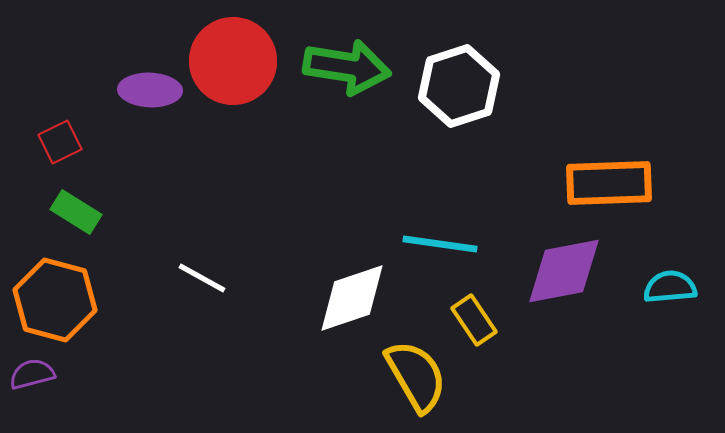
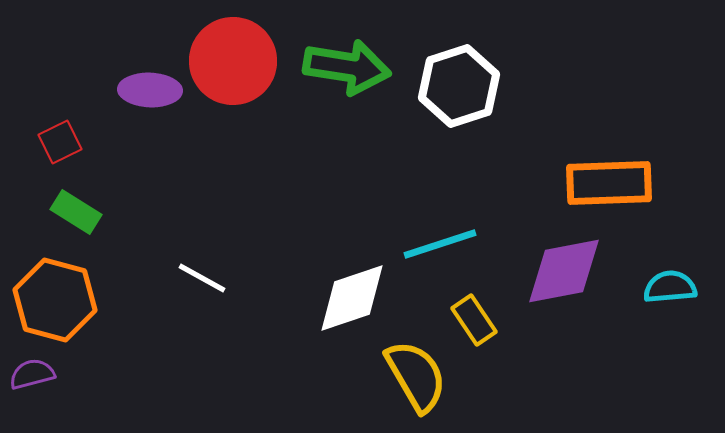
cyan line: rotated 26 degrees counterclockwise
